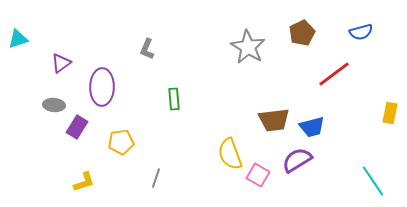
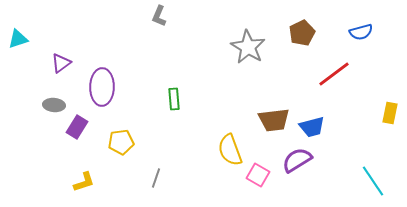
gray L-shape: moved 12 px right, 33 px up
yellow semicircle: moved 4 px up
